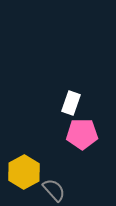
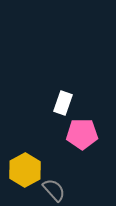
white rectangle: moved 8 px left
yellow hexagon: moved 1 px right, 2 px up
